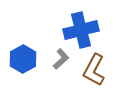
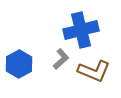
blue hexagon: moved 4 px left, 5 px down
brown L-shape: moved 1 px down; rotated 96 degrees counterclockwise
